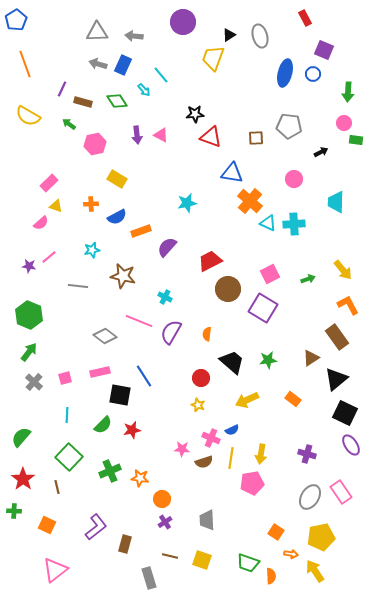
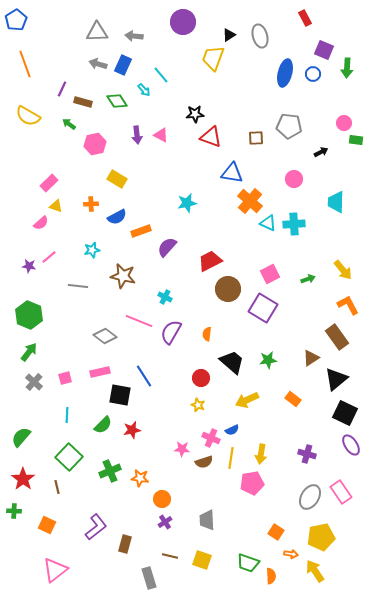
green arrow at (348, 92): moved 1 px left, 24 px up
